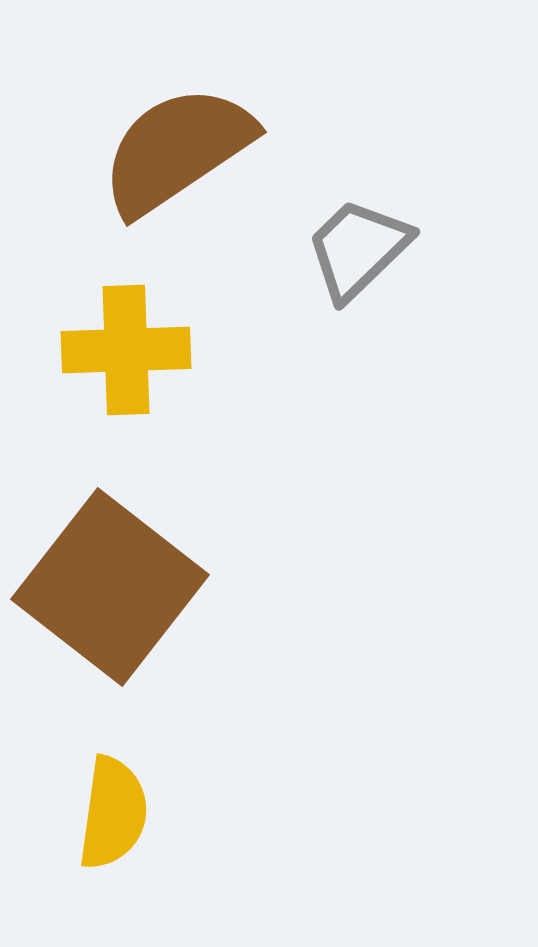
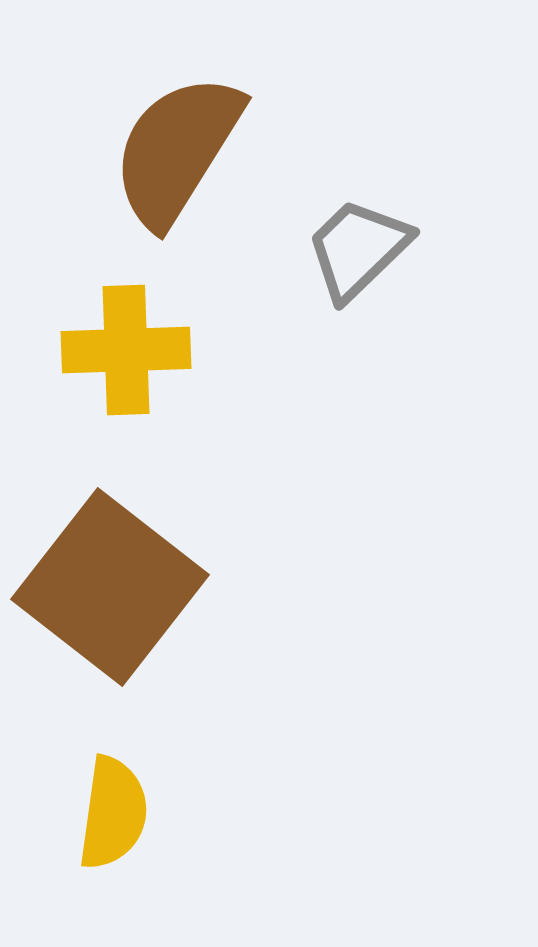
brown semicircle: rotated 24 degrees counterclockwise
